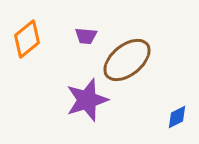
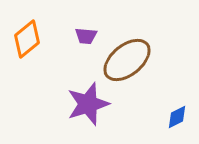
purple star: moved 1 px right, 4 px down
